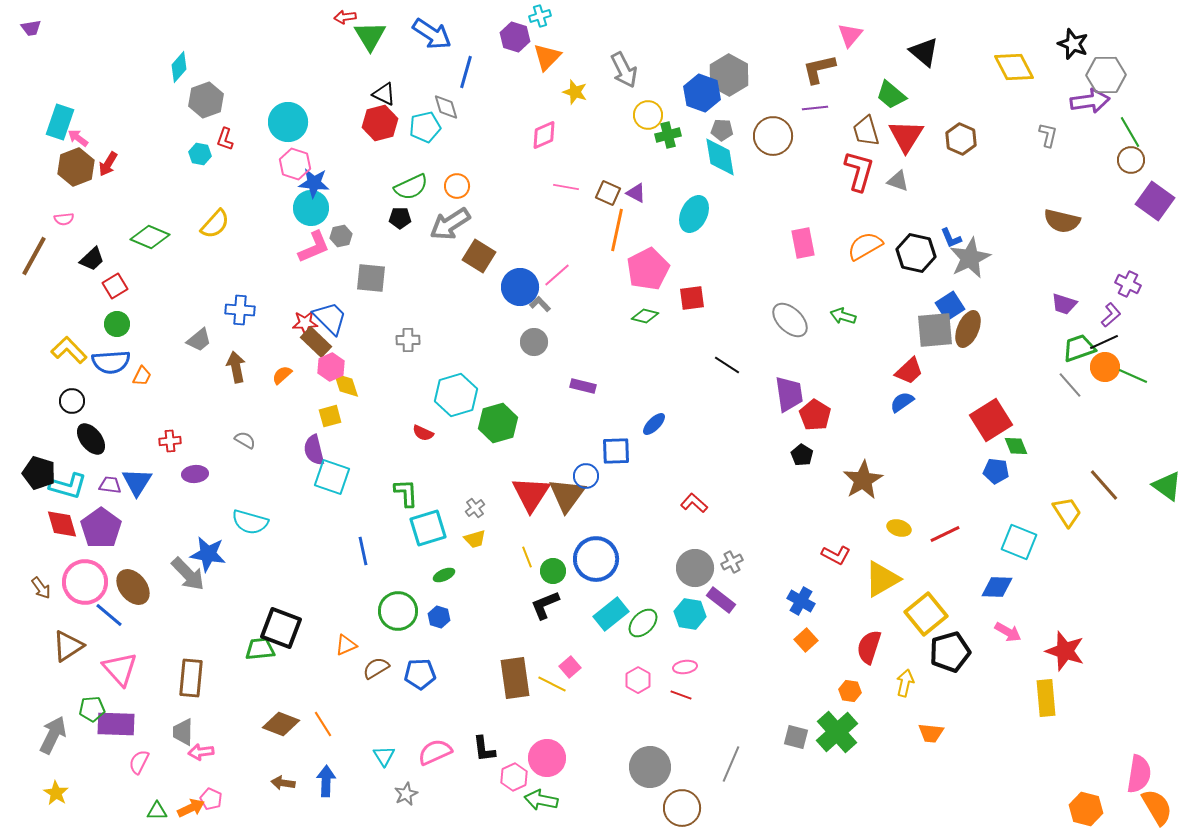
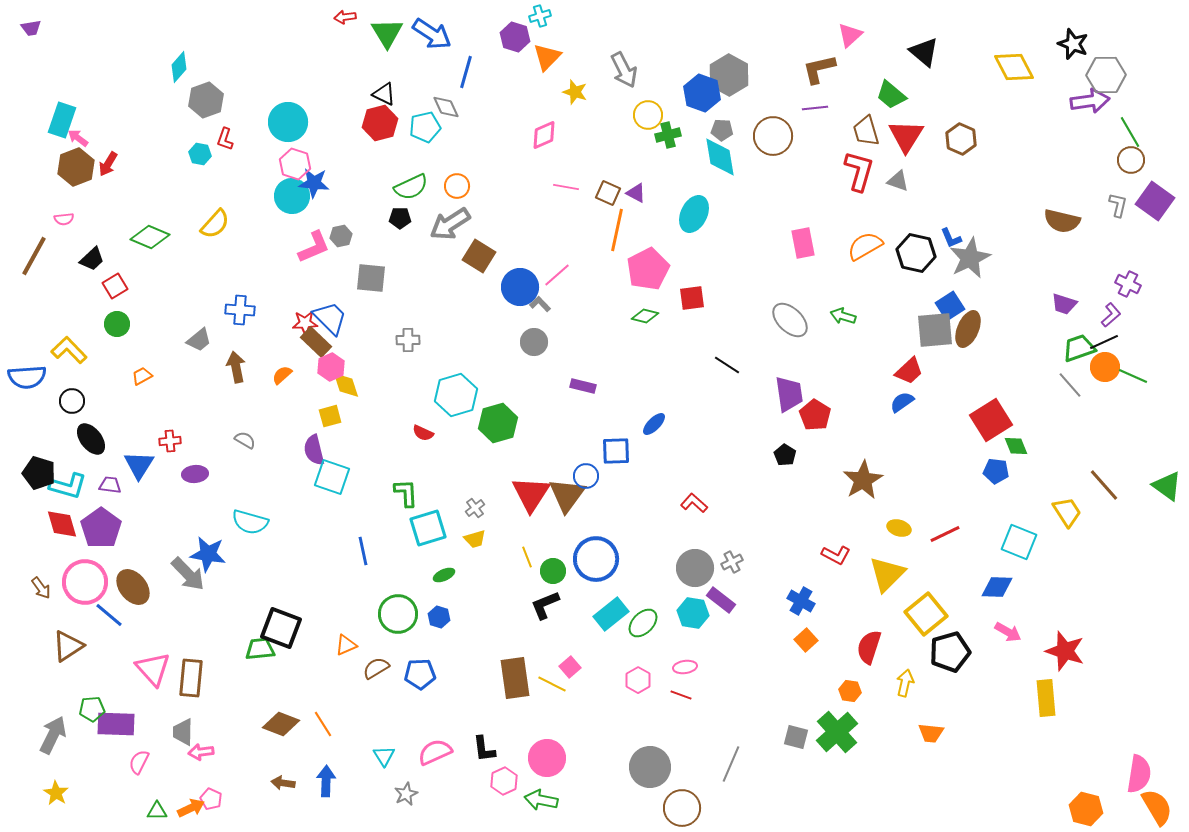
pink triangle at (850, 35): rotated 8 degrees clockwise
green triangle at (370, 36): moved 17 px right, 3 px up
gray diamond at (446, 107): rotated 8 degrees counterclockwise
cyan rectangle at (60, 122): moved 2 px right, 2 px up
gray L-shape at (1048, 135): moved 70 px right, 70 px down
cyan circle at (311, 208): moved 19 px left, 12 px up
blue semicircle at (111, 362): moved 84 px left, 15 px down
orange trapezoid at (142, 376): rotated 145 degrees counterclockwise
black pentagon at (802, 455): moved 17 px left
blue triangle at (137, 482): moved 2 px right, 17 px up
yellow triangle at (882, 579): moved 5 px right, 5 px up; rotated 15 degrees counterclockwise
green circle at (398, 611): moved 3 px down
cyan hexagon at (690, 614): moved 3 px right, 1 px up
pink triangle at (120, 669): moved 33 px right
pink hexagon at (514, 777): moved 10 px left, 4 px down
